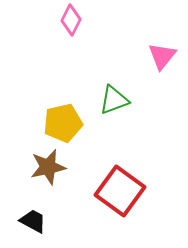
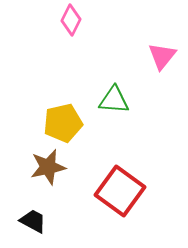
green triangle: rotated 24 degrees clockwise
